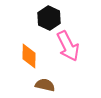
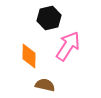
black hexagon: rotated 20 degrees clockwise
pink arrow: rotated 120 degrees counterclockwise
